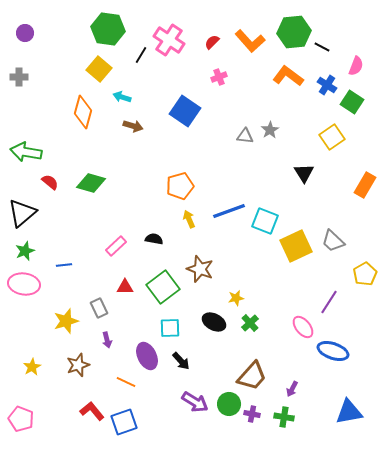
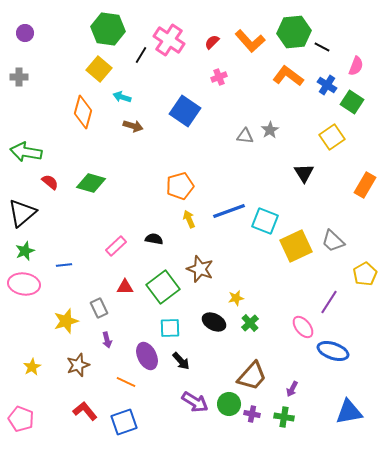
red L-shape at (92, 411): moved 7 px left
